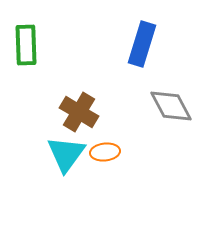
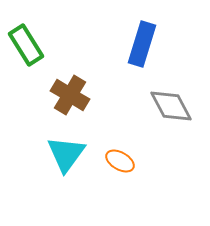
green rectangle: rotated 30 degrees counterclockwise
brown cross: moved 9 px left, 17 px up
orange ellipse: moved 15 px right, 9 px down; rotated 36 degrees clockwise
